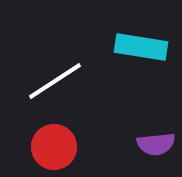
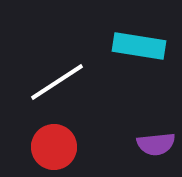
cyan rectangle: moved 2 px left, 1 px up
white line: moved 2 px right, 1 px down
